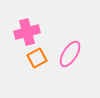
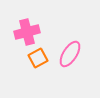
orange square: moved 1 px right
